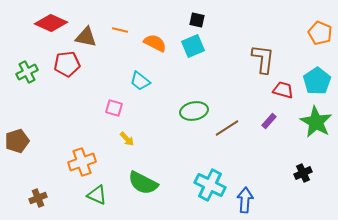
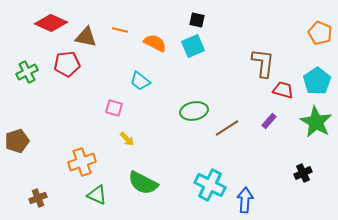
brown L-shape: moved 4 px down
